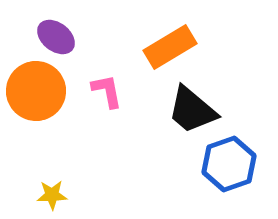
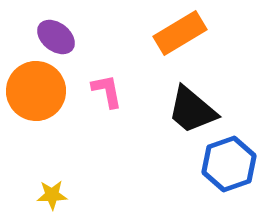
orange rectangle: moved 10 px right, 14 px up
